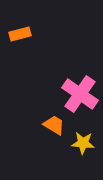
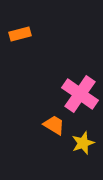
yellow star: rotated 25 degrees counterclockwise
